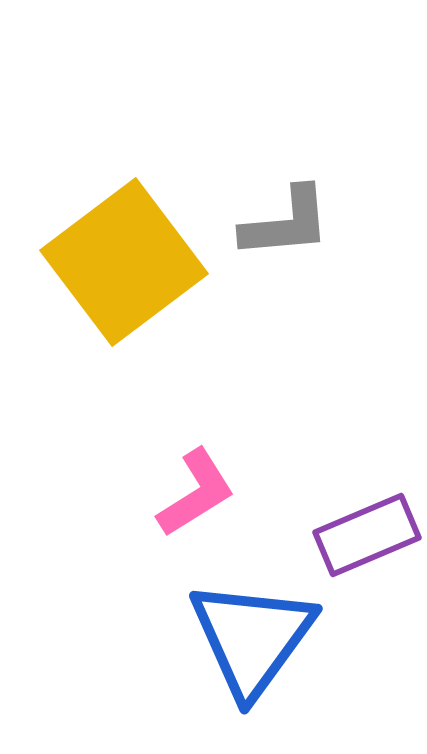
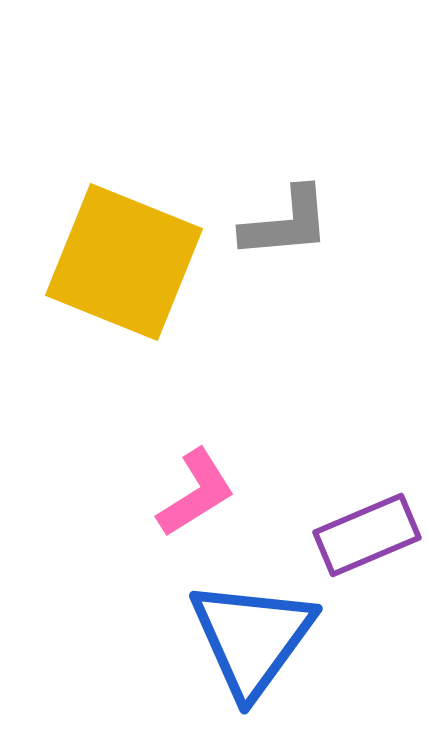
yellow square: rotated 31 degrees counterclockwise
